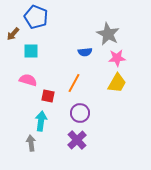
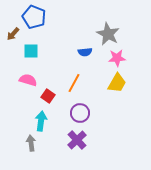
blue pentagon: moved 2 px left
red square: rotated 24 degrees clockwise
